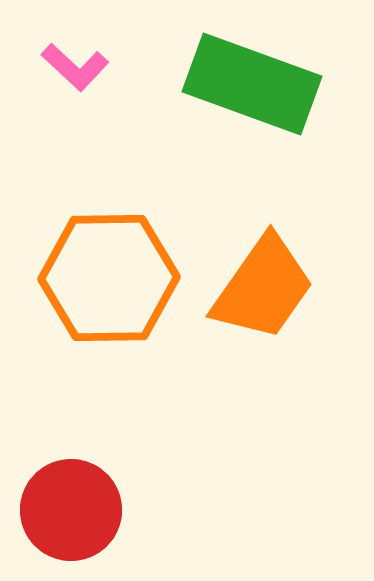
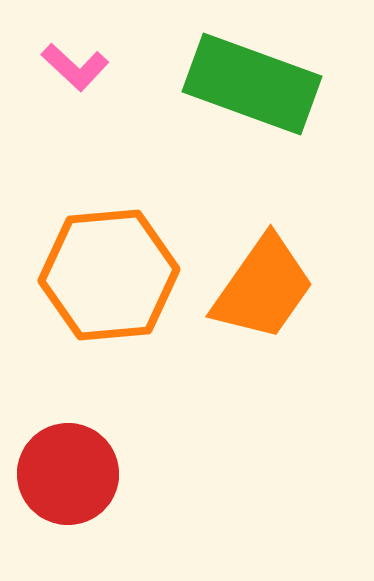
orange hexagon: moved 3 px up; rotated 4 degrees counterclockwise
red circle: moved 3 px left, 36 px up
